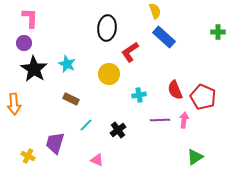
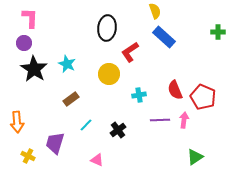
brown rectangle: rotated 63 degrees counterclockwise
orange arrow: moved 3 px right, 18 px down
